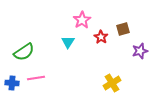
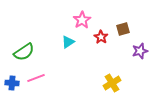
cyan triangle: rotated 24 degrees clockwise
pink line: rotated 12 degrees counterclockwise
